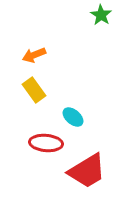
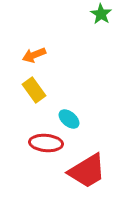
green star: moved 1 px up
cyan ellipse: moved 4 px left, 2 px down
